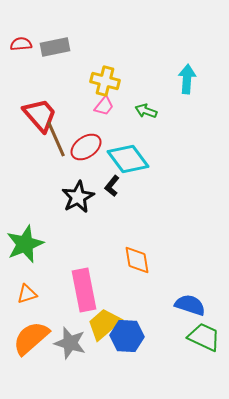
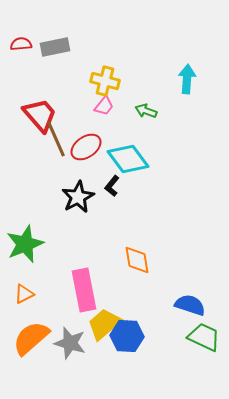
orange triangle: moved 3 px left; rotated 10 degrees counterclockwise
